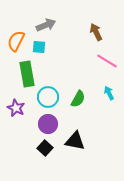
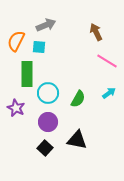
green rectangle: rotated 10 degrees clockwise
cyan arrow: rotated 80 degrees clockwise
cyan circle: moved 4 px up
purple circle: moved 2 px up
black triangle: moved 2 px right, 1 px up
